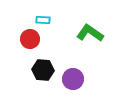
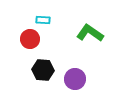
purple circle: moved 2 px right
